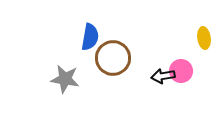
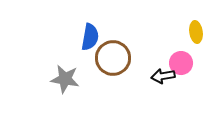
yellow ellipse: moved 8 px left, 6 px up
pink circle: moved 8 px up
